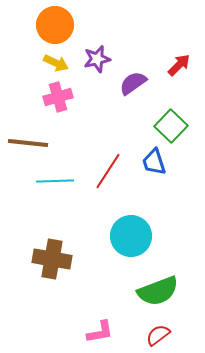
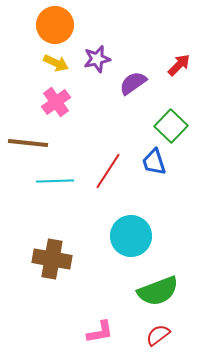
pink cross: moved 2 px left, 5 px down; rotated 20 degrees counterclockwise
